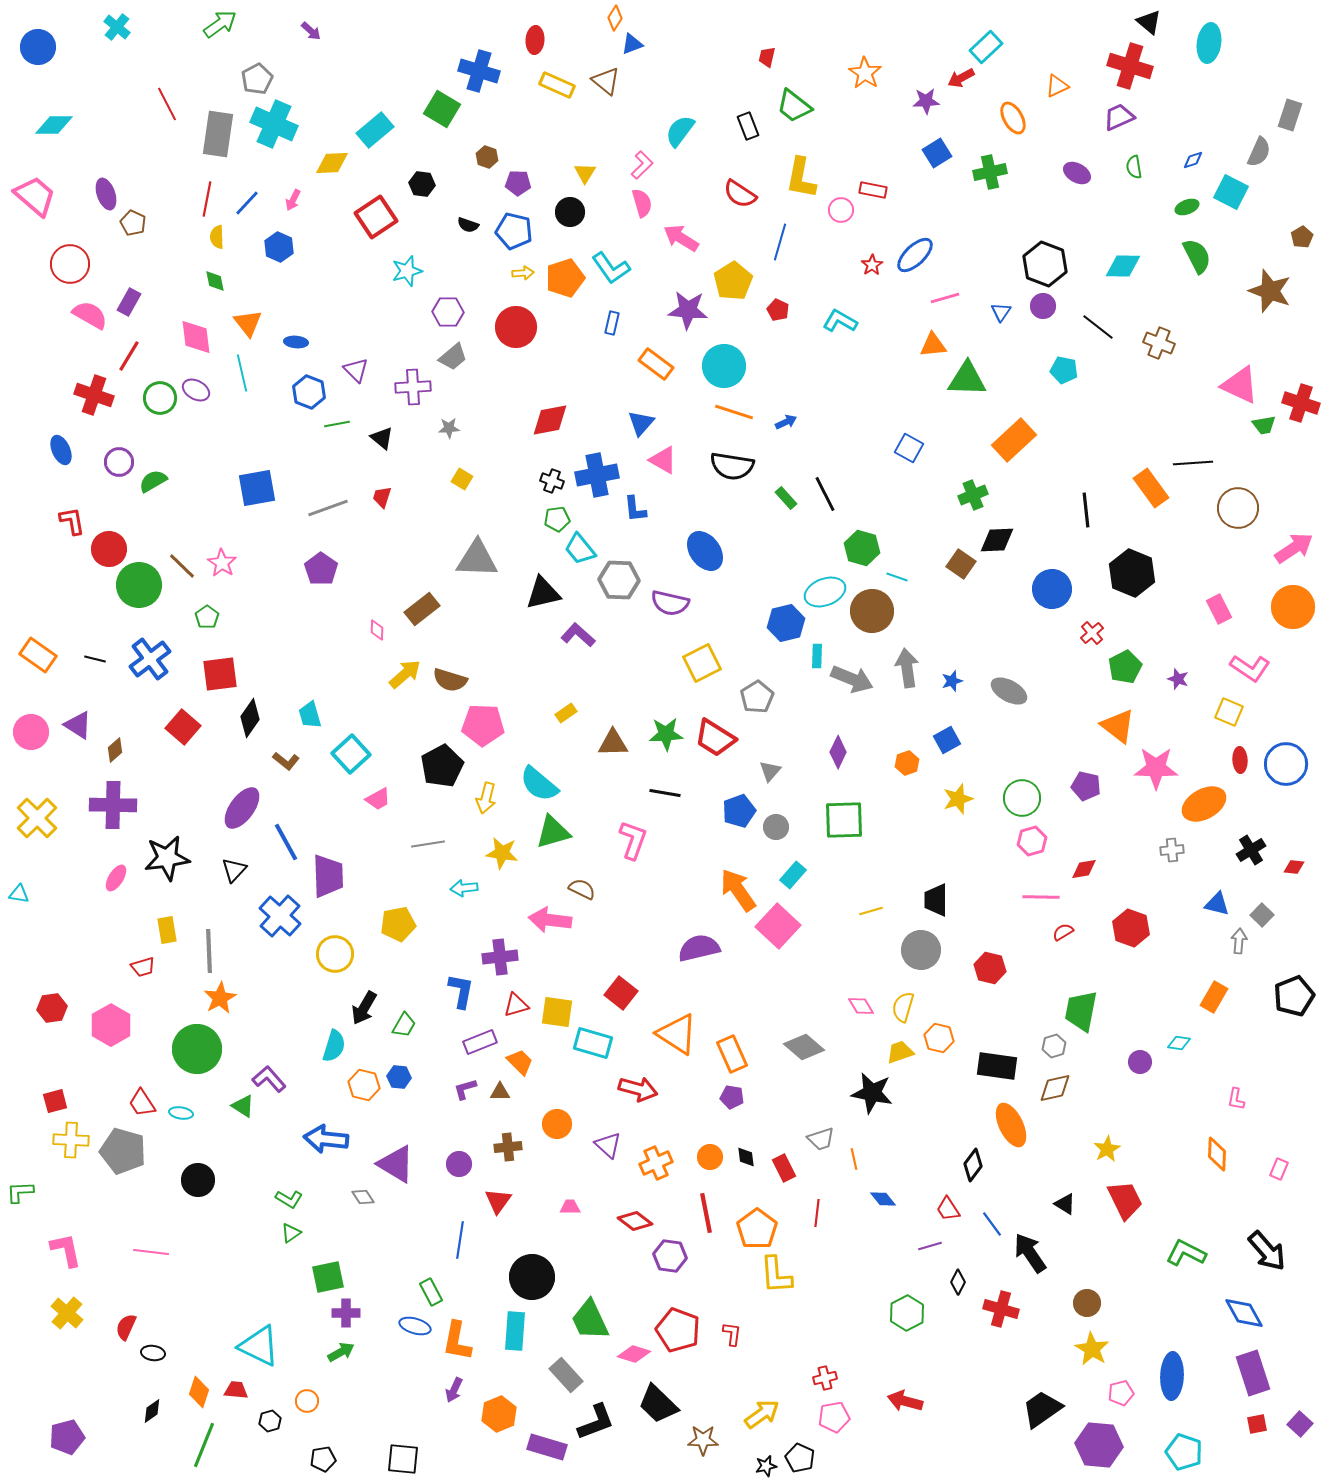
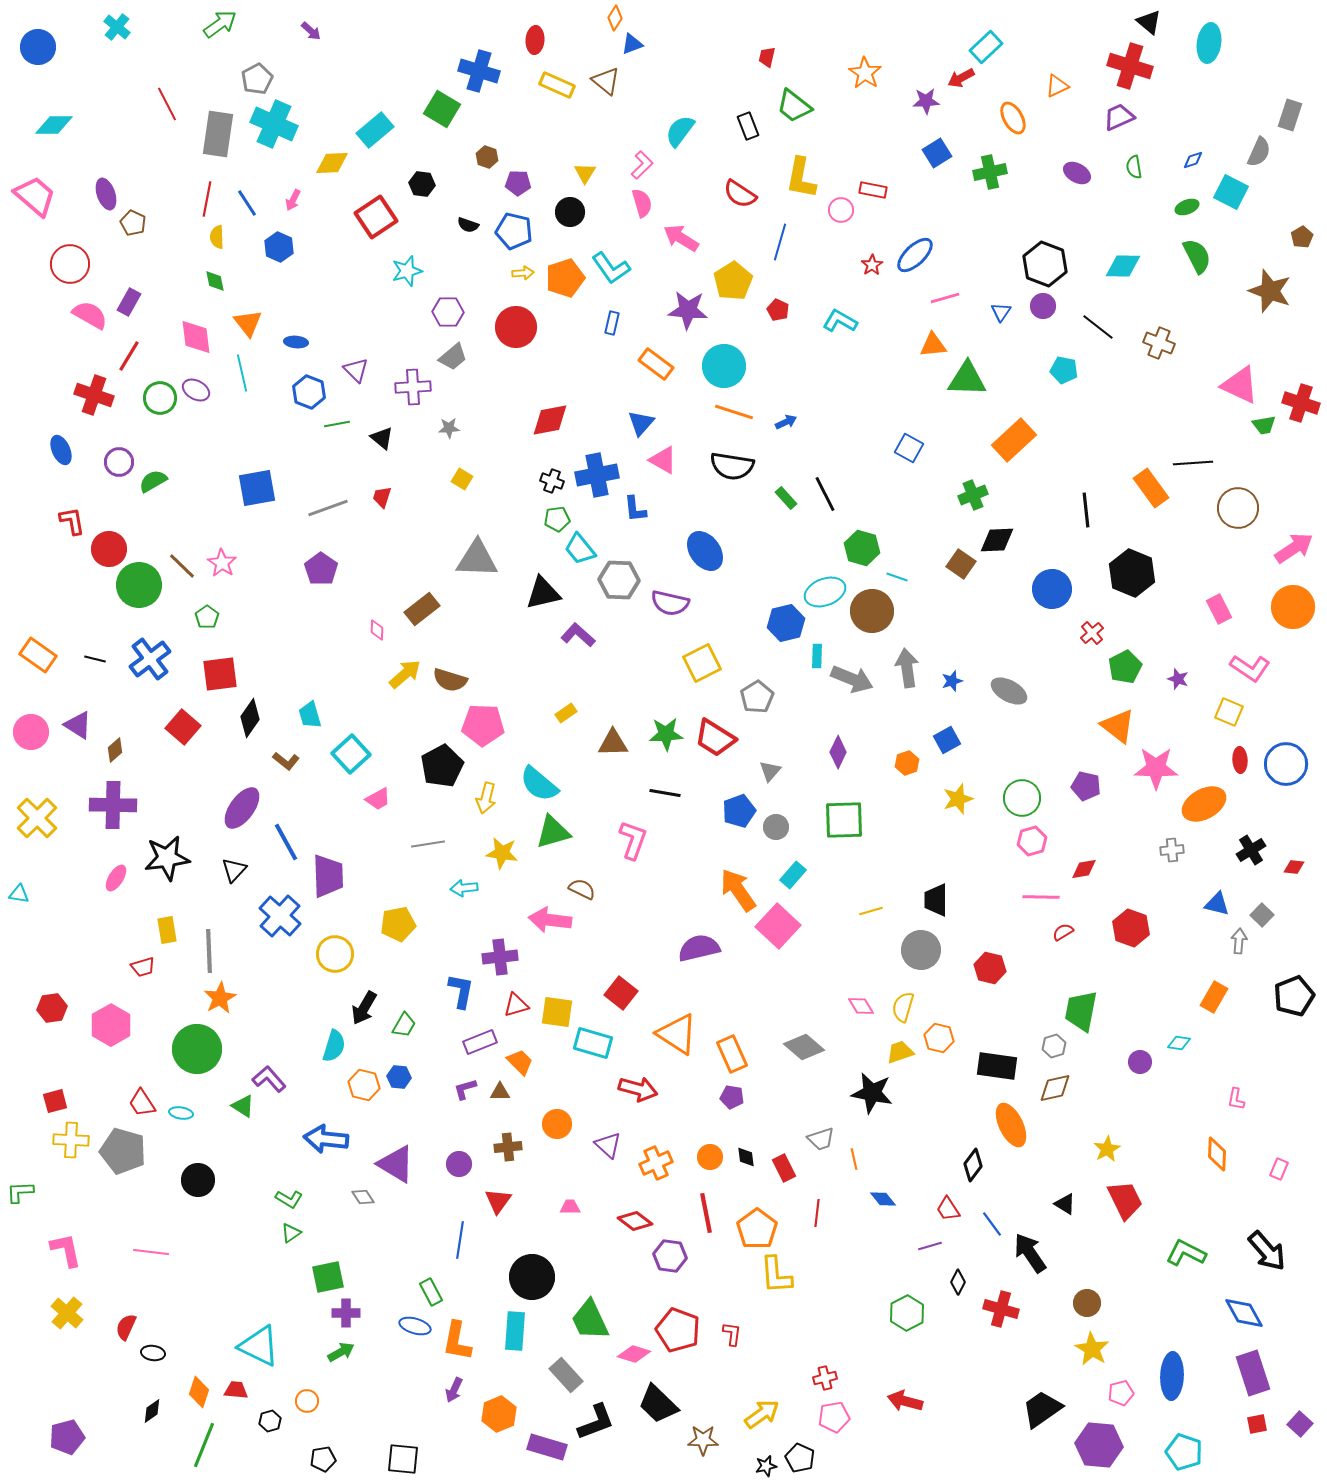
blue line at (247, 203): rotated 76 degrees counterclockwise
